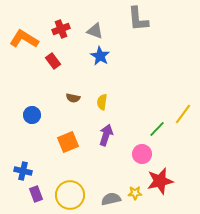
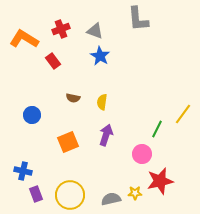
green line: rotated 18 degrees counterclockwise
